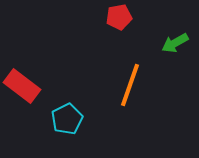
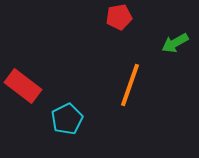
red rectangle: moved 1 px right
